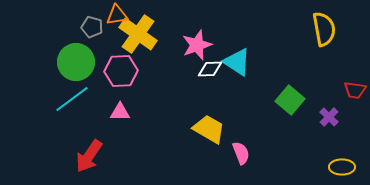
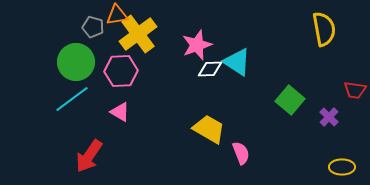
gray pentagon: moved 1 px right
yellow cross: rotated 18 degrees clockwise
pink triangle: rotated 30 degrees clockwise
